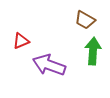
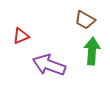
red triangle: moved 5 px up
green arrow: moved 1 px left
